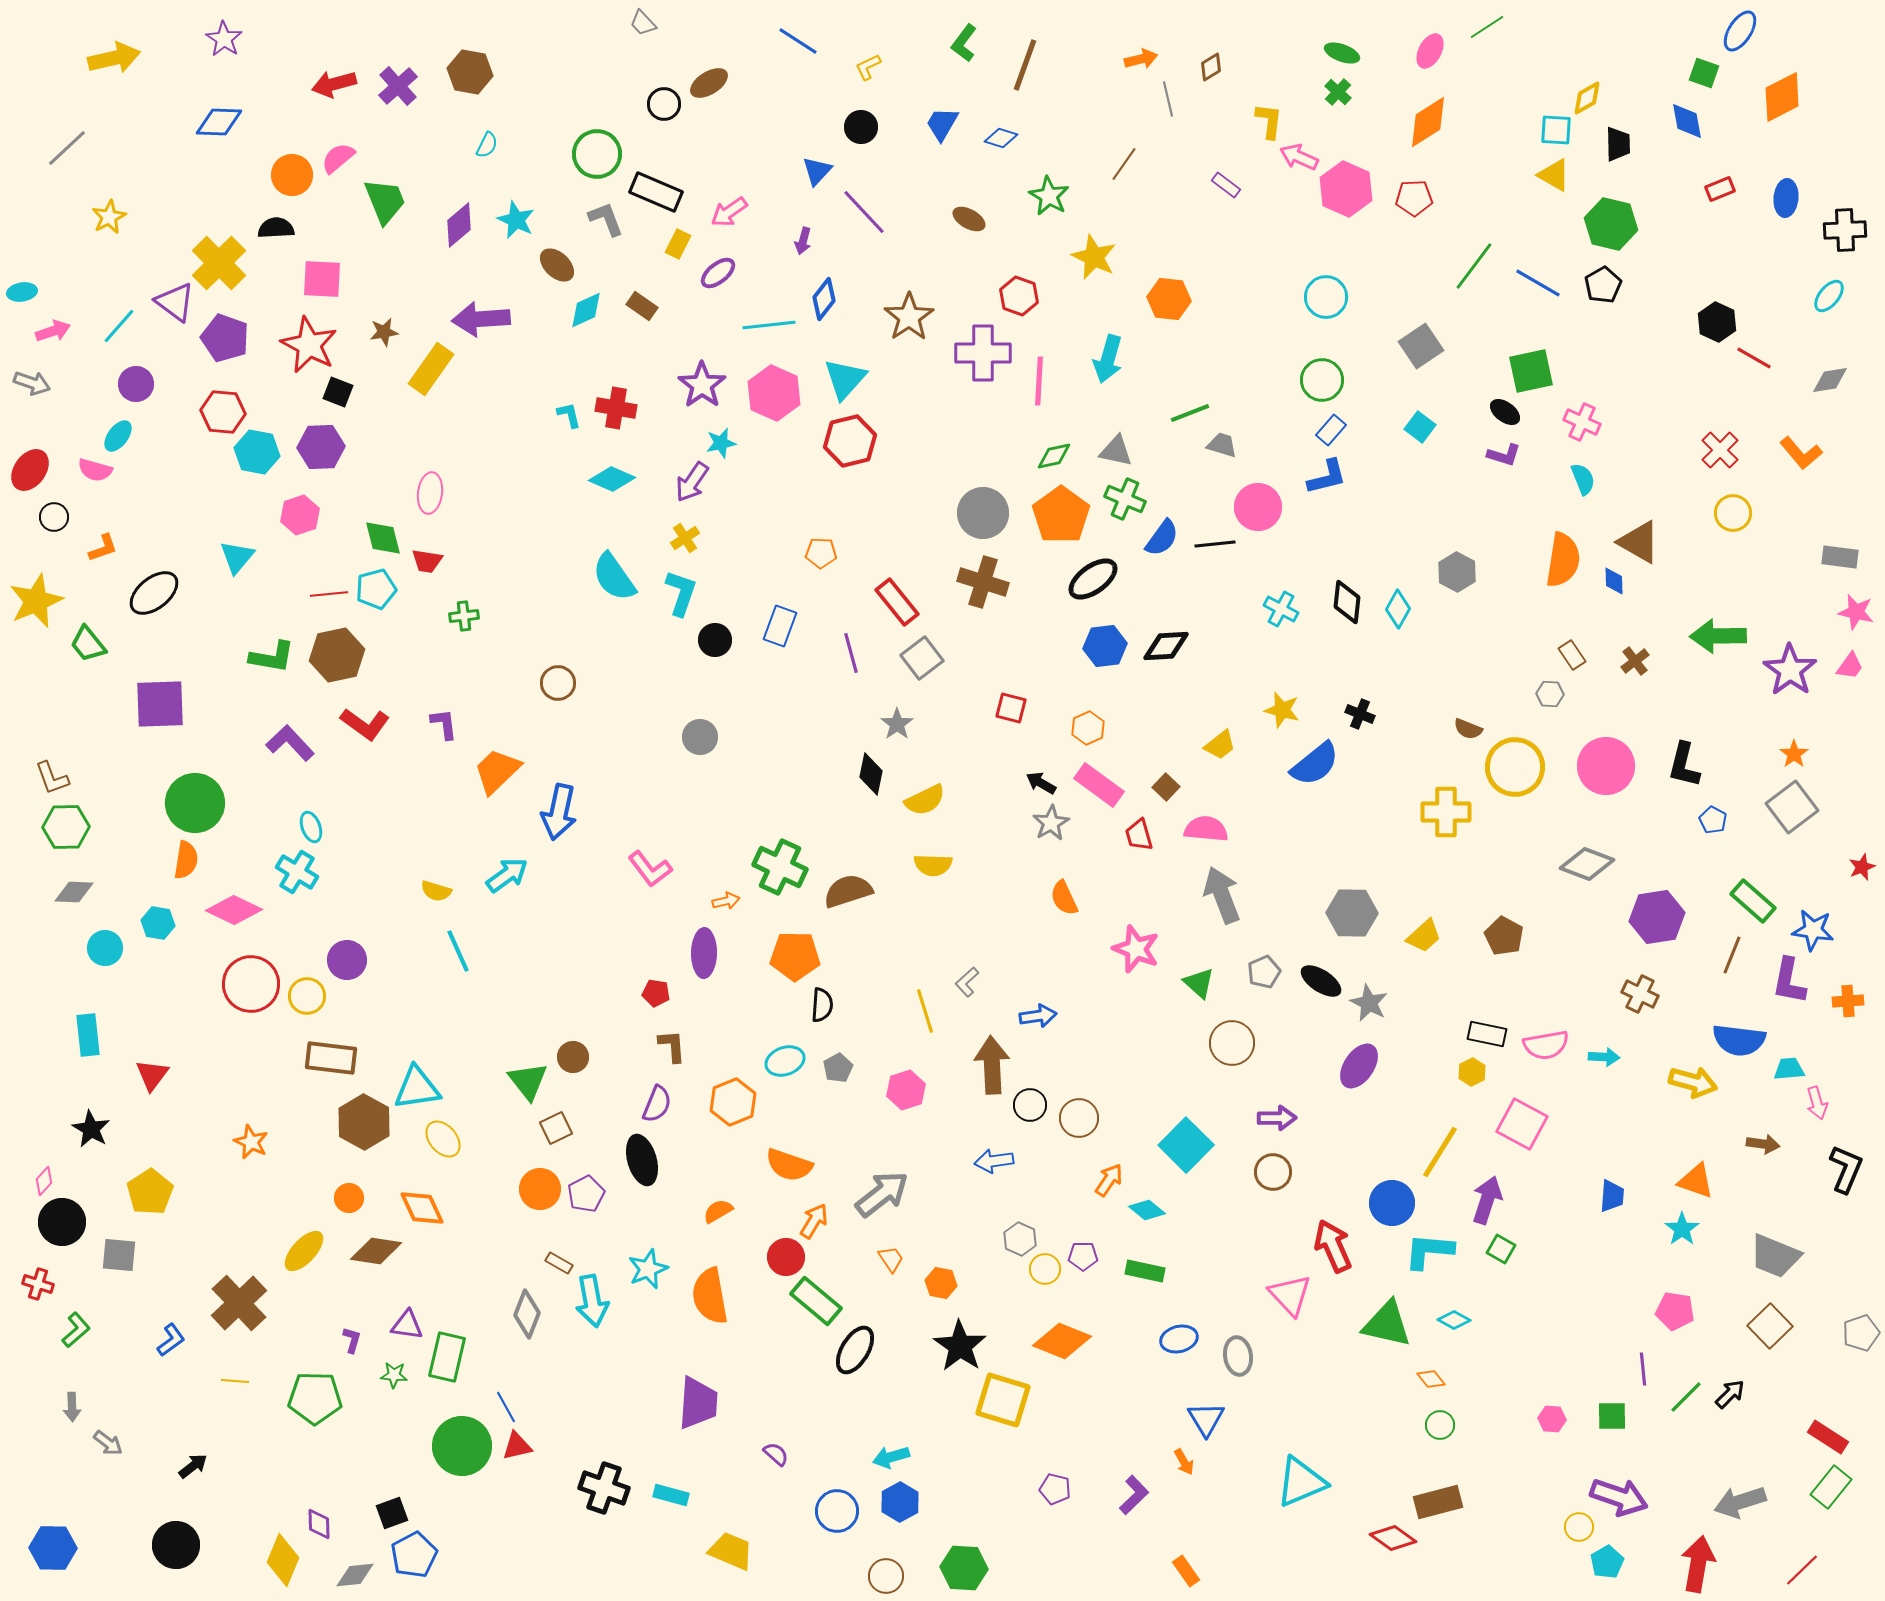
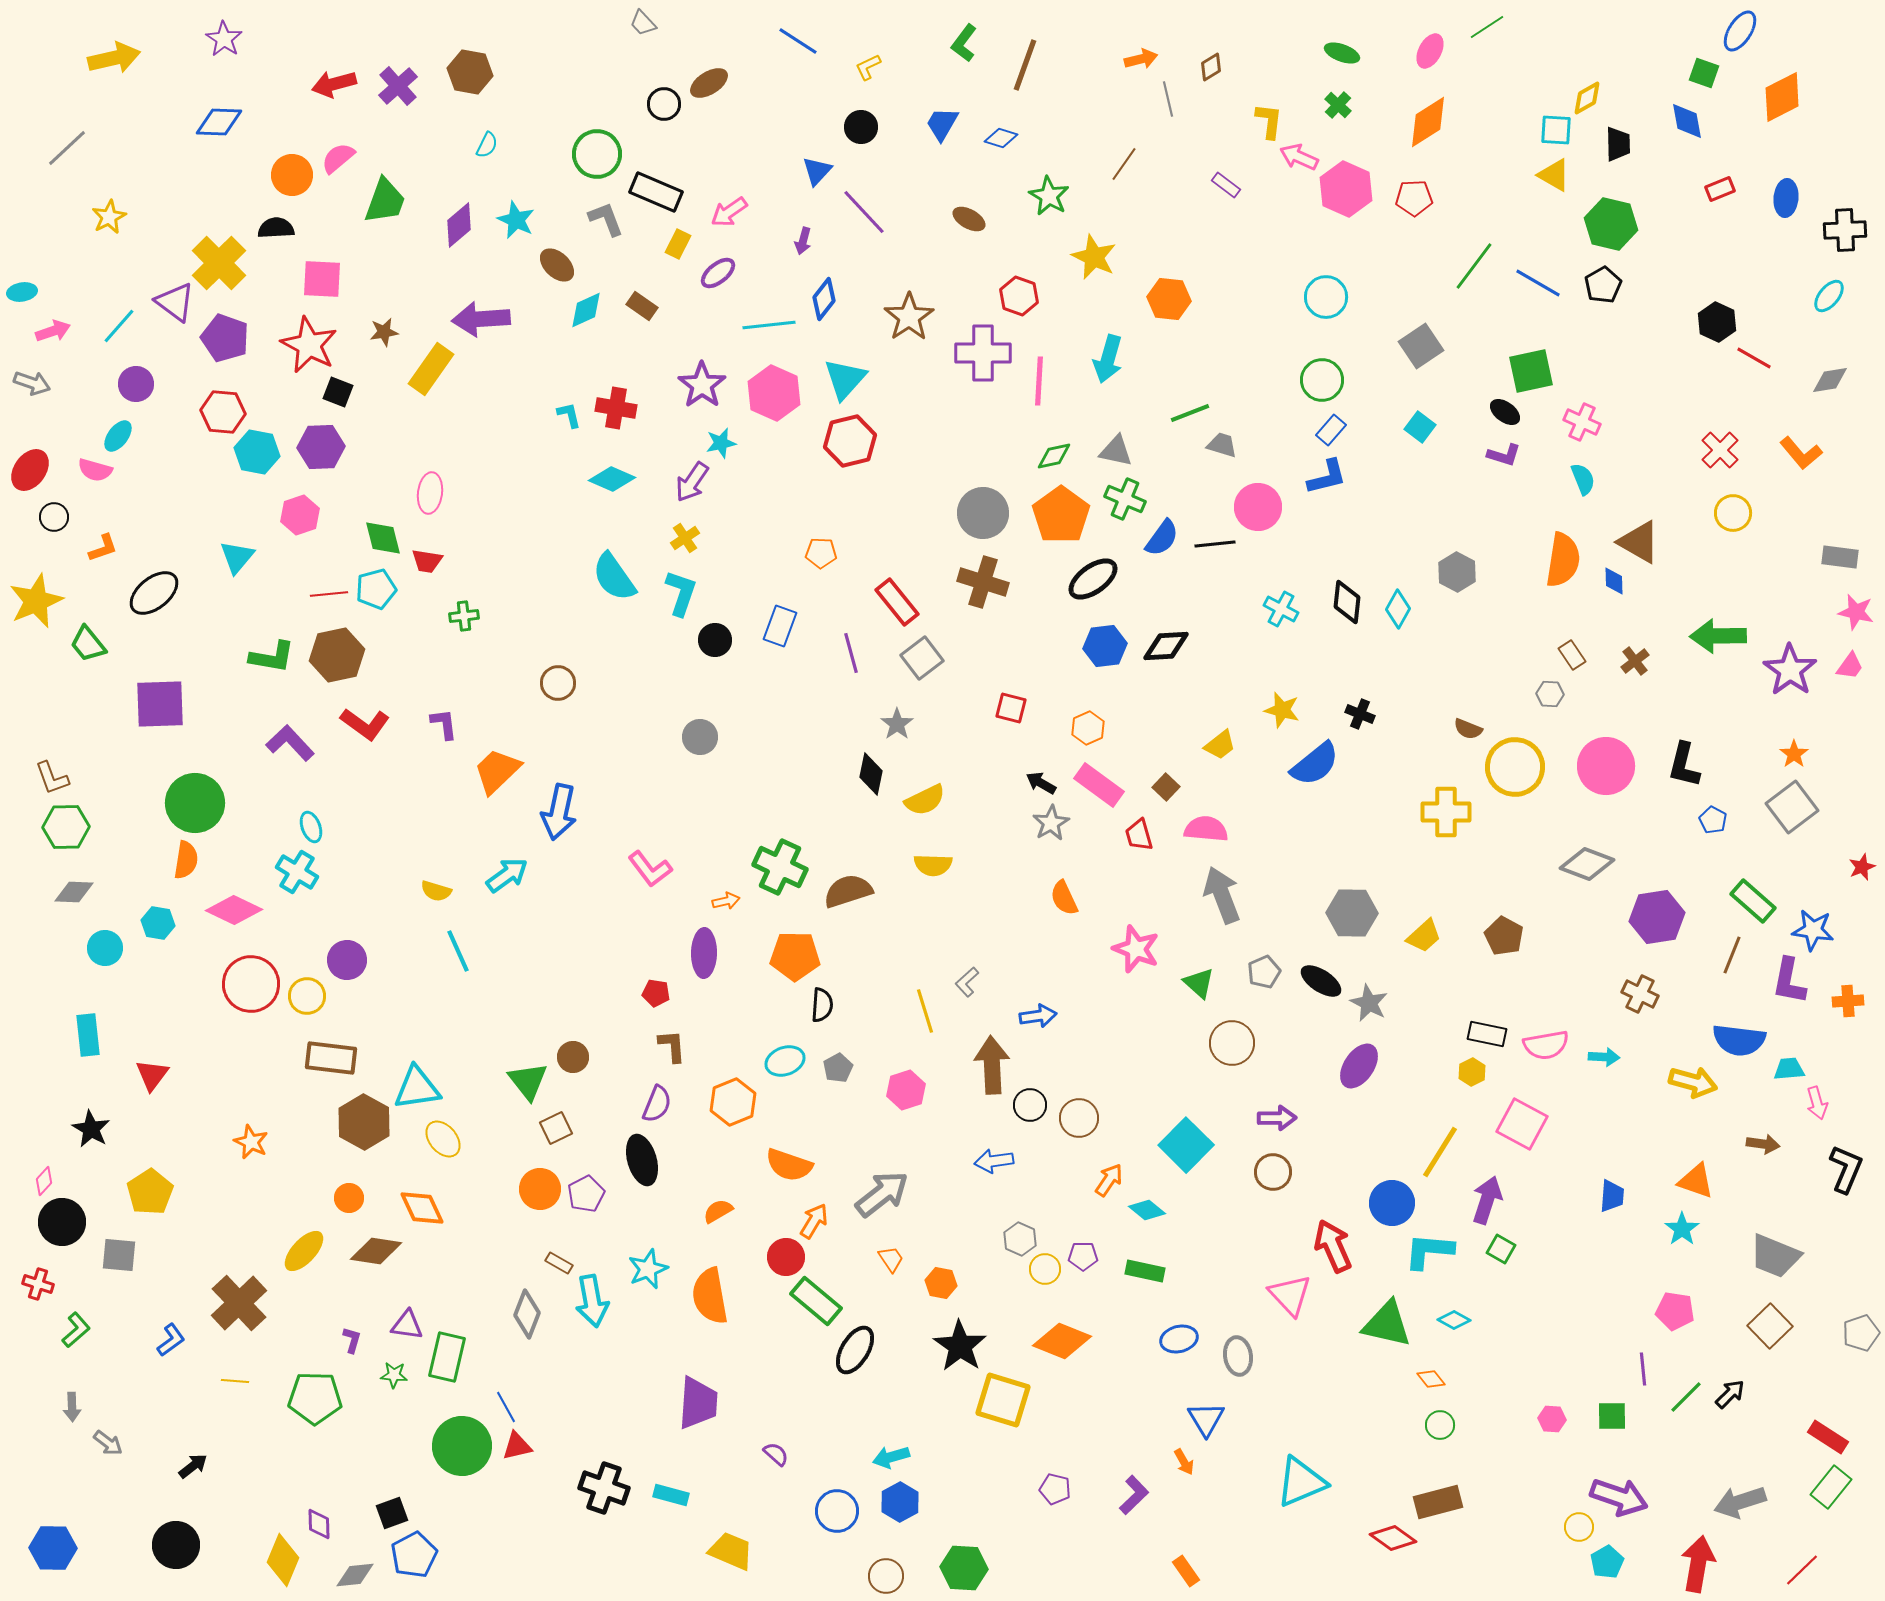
green cross at (1338, 92): moved 13 px down
green trapezoid at (385, 201): rotated 42 degrees clockwise
